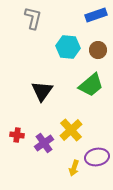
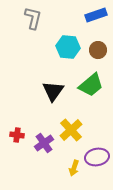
black triangle: moved 11 px right
